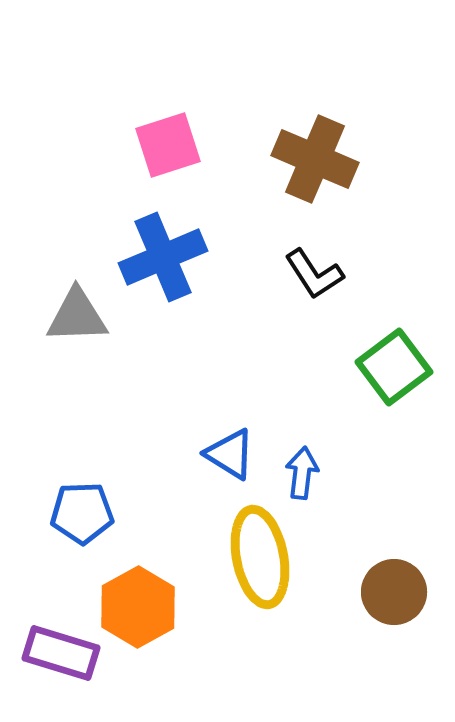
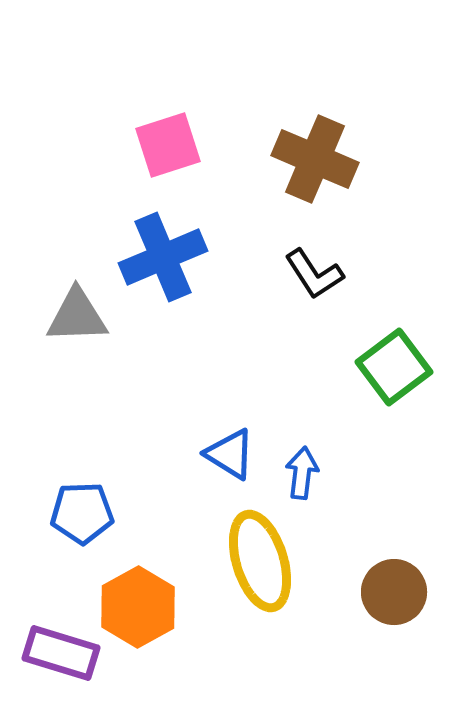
yellow ellipse: moved 4 px down; rotated 6 degrees counterclockwise
